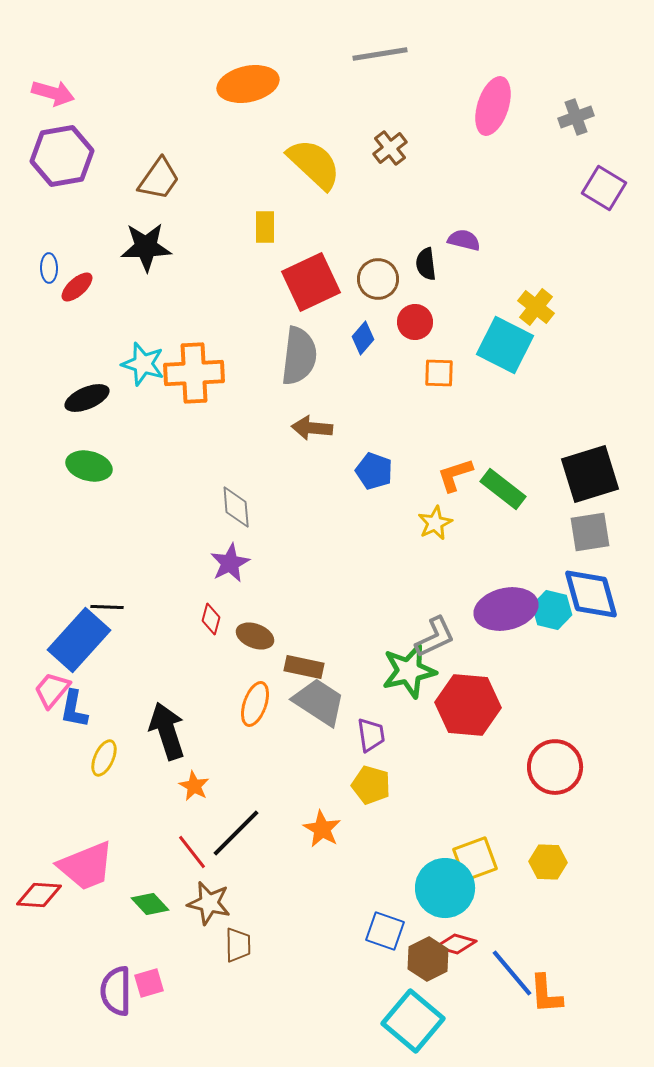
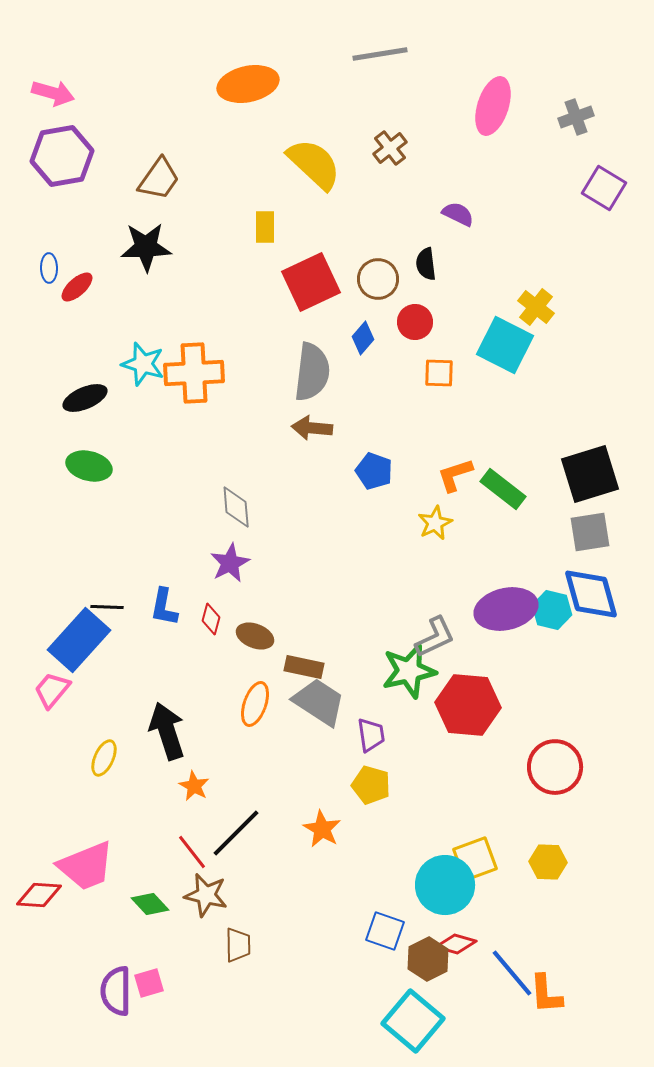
purple semicircle at (464, 240): moved 6 px left, 26 px up; rotated 12 degrees clockwise
gray semicircle at (299, 356): moved 13 px right, 16 px down
black ellipse at (87, 398): moved 2 px left
blue L-shape at (74, 709): moved 90 px right, 102 px up
cyan circle at (445, 888): moved 3 px up
brown star at (209, 903): moved 3 px left, 8 px up
